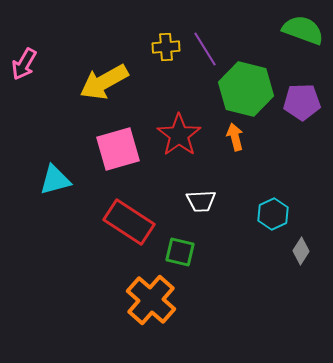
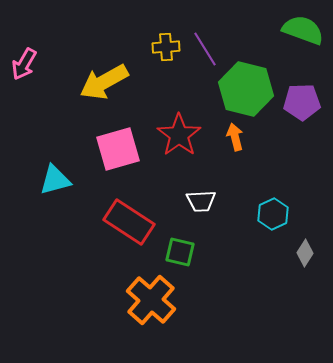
gray diamond: moved 4 px right, 2 px down
